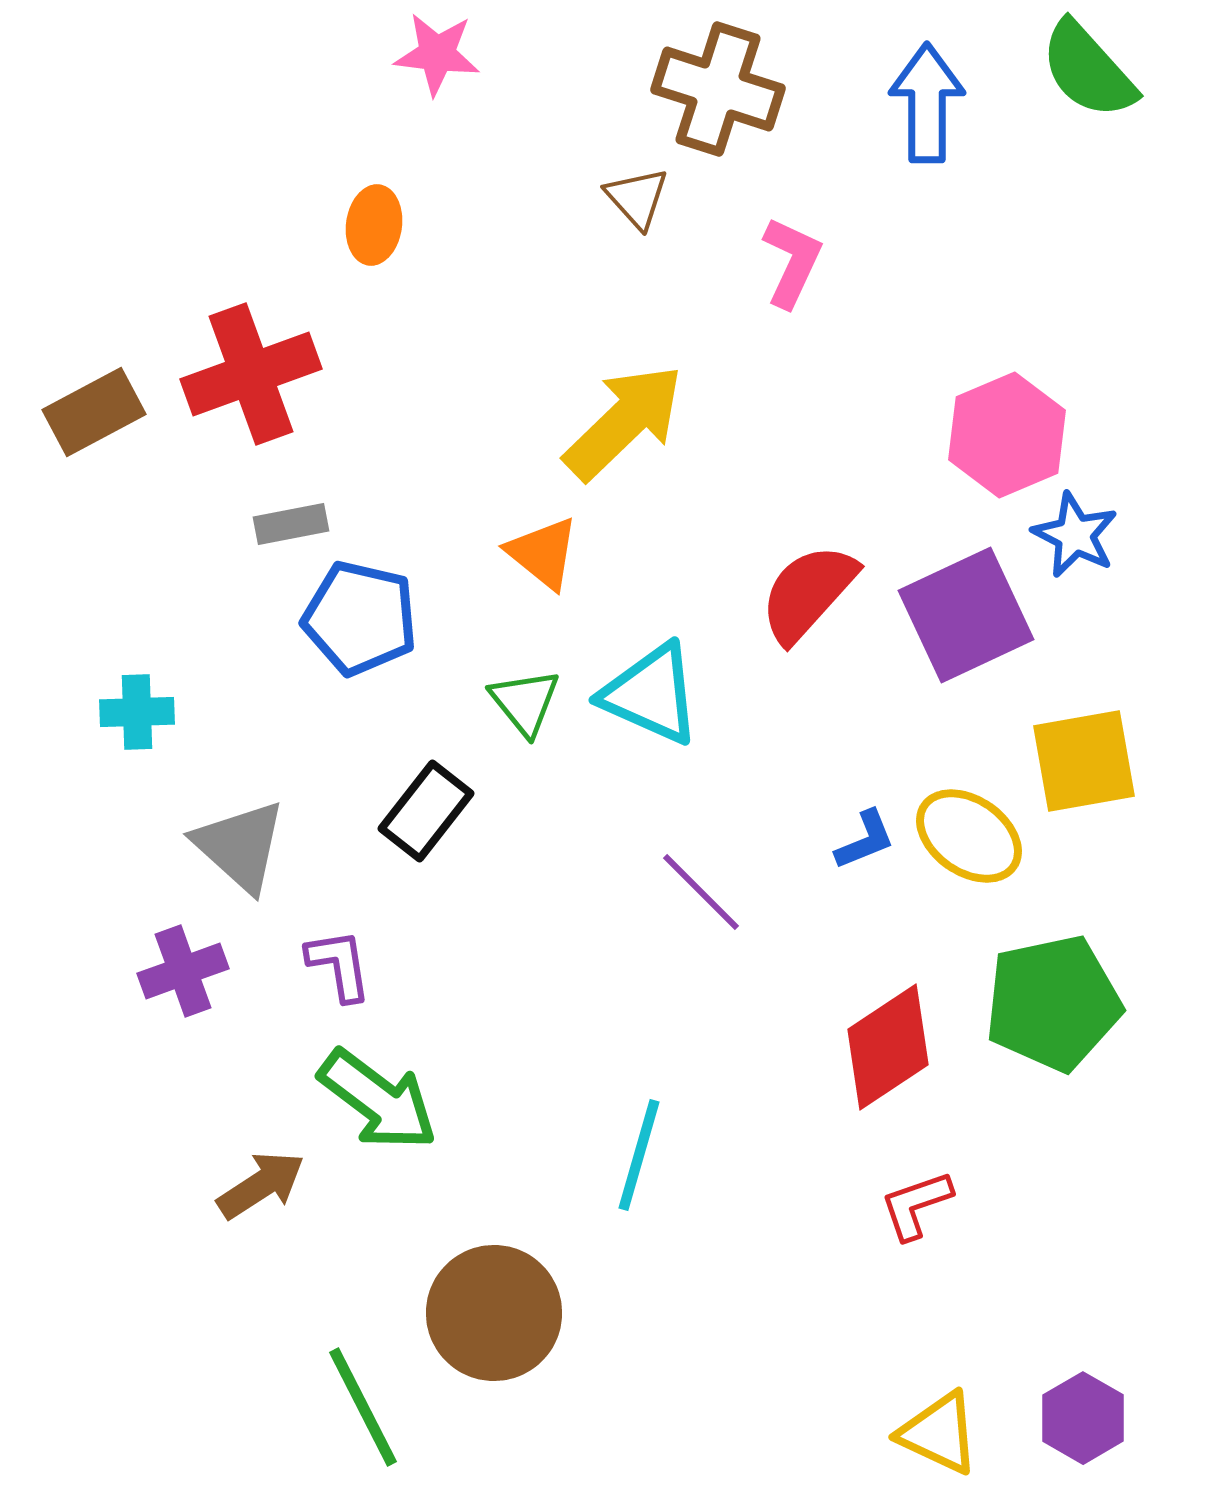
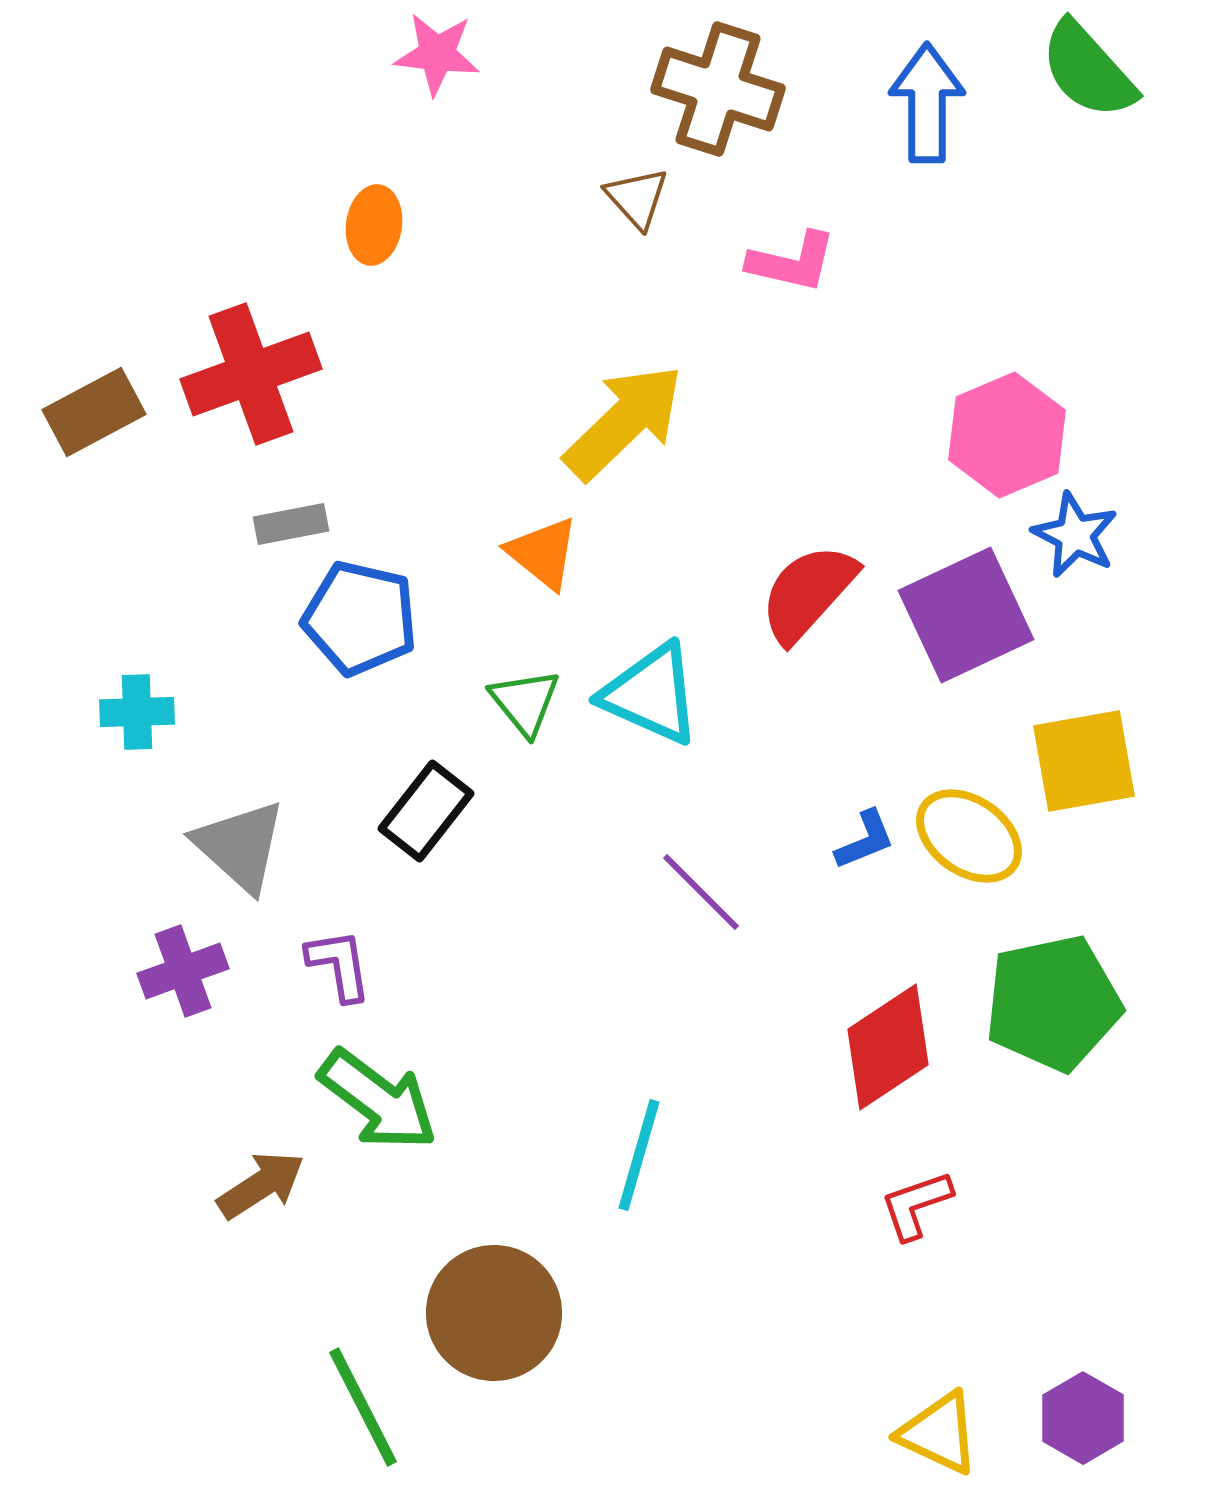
pink L-shape: rotated 78 degrees clockwise
